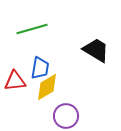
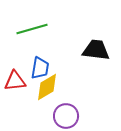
black trapezoid: rotated 24 degrees counterclockwise
